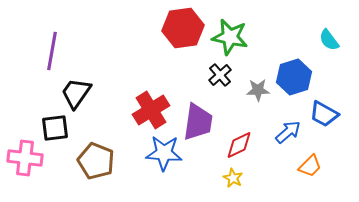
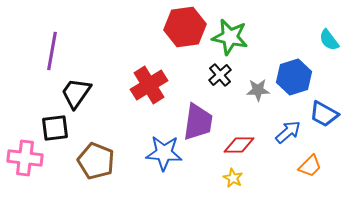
red hexagon: moved 2 px right, 1 px up
red cross: moved 2 px left, 25 px up
red diamond: rotated 24 degrees clockwise
